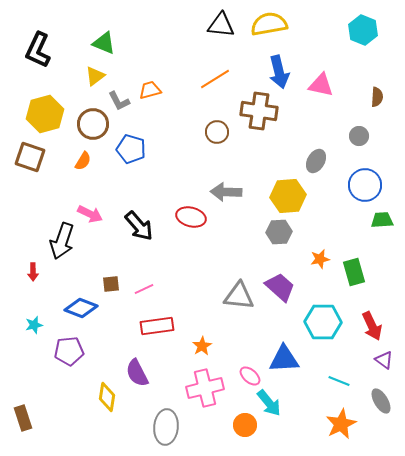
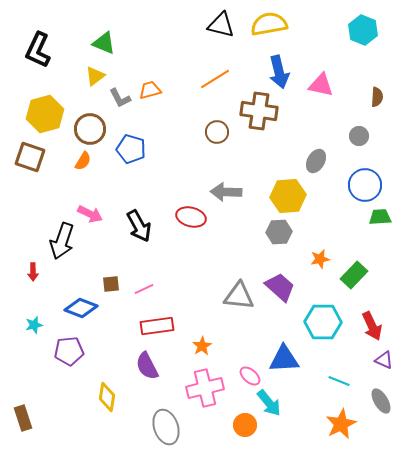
black triangle at (221, 25): rotated 8 degrees clockwise
gray L-shape at (119, 101): moved 1 px right, 3 px up
brown circle at (93, 124): moved 3 px left, 5 px down
green trapezoid at (382, 220): moved 2 px left, 3 px up
black arrow at (139, 226): rotated 12 degrees clockwise
green rectangle at (354, 272): moved 3 px down; rotated 60 degrees clockwise
purple triangle at (384, 360): rotated 12 degrees counterclockwise
purple semicircle at (137, 373): moved 10 px right, 7 px up
gray ellipse at (166, 427): rotated 24 degrees counterclockwise
